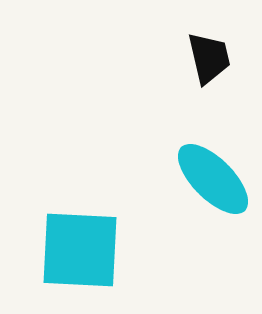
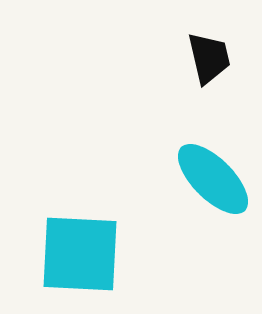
cyan square: moved 4 px down
